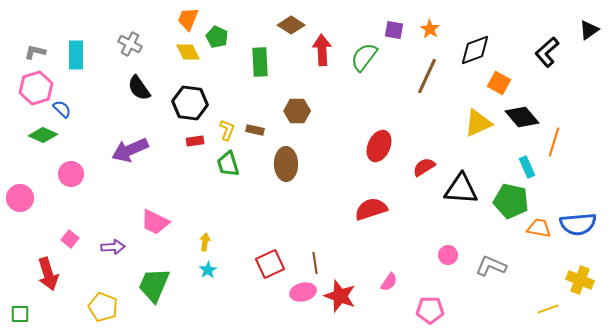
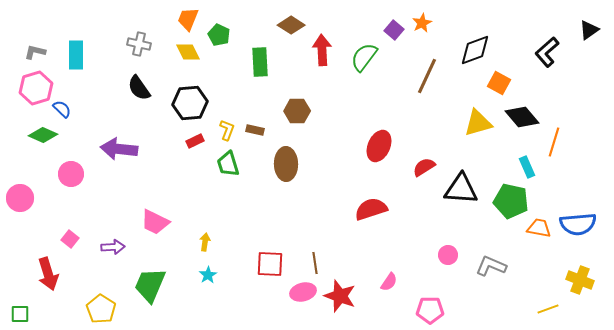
orange star at (430, 29): moved 8 px left, 6 px up; rotated 12 degrees clockwise
purple square at (394, 30): rotated 30 degrees clockwise
green pentagon at (217, 37): moved 2 px right, 2 px up
gray cross at (130, 44): moved 9 px right; rotated 15 degrees counterclockwise
black hexagon at (190, 103): rotated 12 degrees counterclockwise
yellow triangle at (478, 123): rotated 8 degrees clockwise
red rectangle at (195, 141): rotated 18 degrees counterclockwise
purple arrow at (130, 150): moved 11 px left, 1 px up; rotated 30 degrees clockwise
red square at (270, 264): rotated 28 degrees clockwise
cyan star at (208, 270): moved 5 px down
green trapezoid at (154, 285): moved 4 px left
yellow pentagon at (103, 307): moved 2 px left, 2 px down; rotated 12 degrees clockwise
